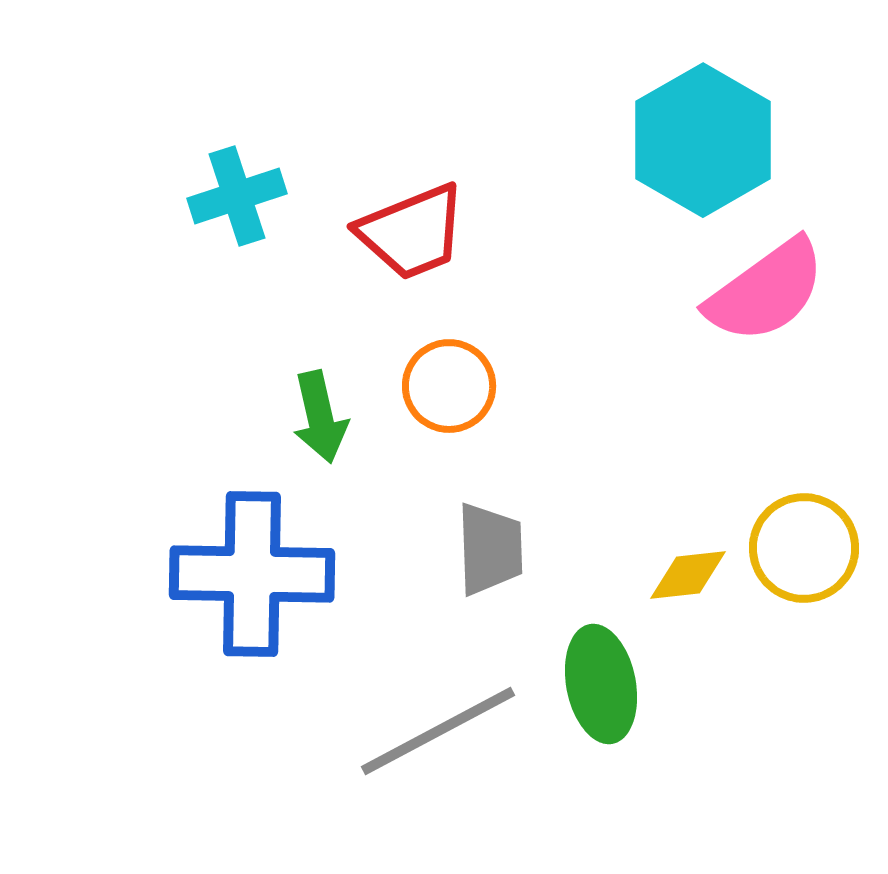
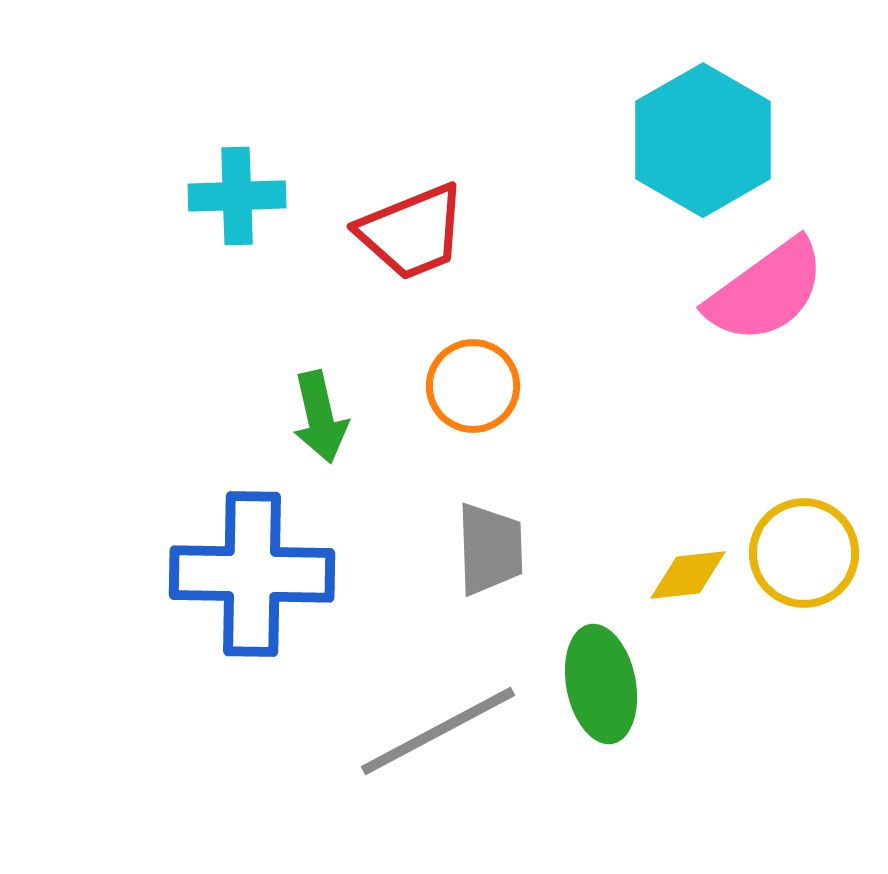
cyan cross: rotated 16 degrees clockwise
orange circle: moved 24 px right
yellow circle: moved 5 px down
